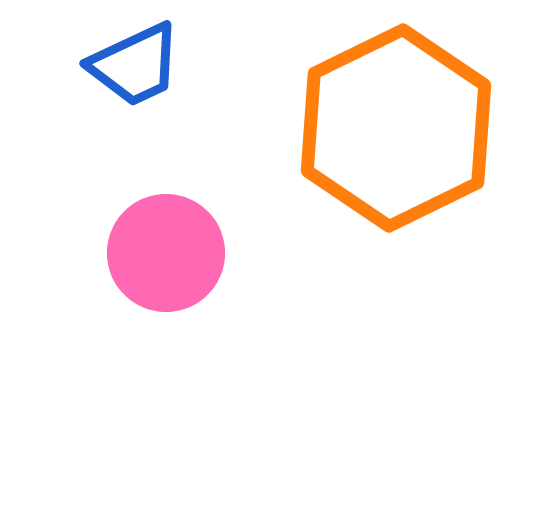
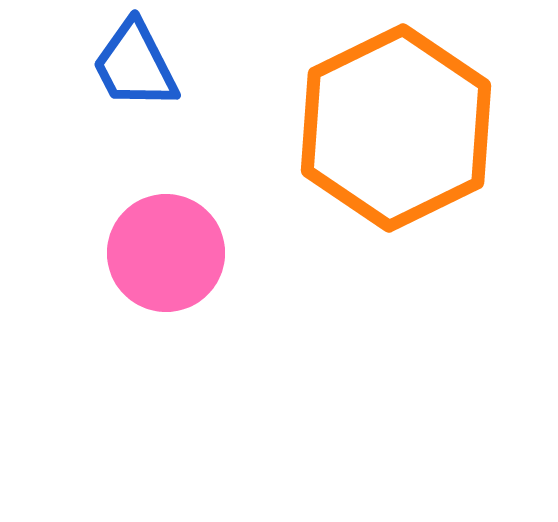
blue trapezoid: rotated 88 degrees clockwise
